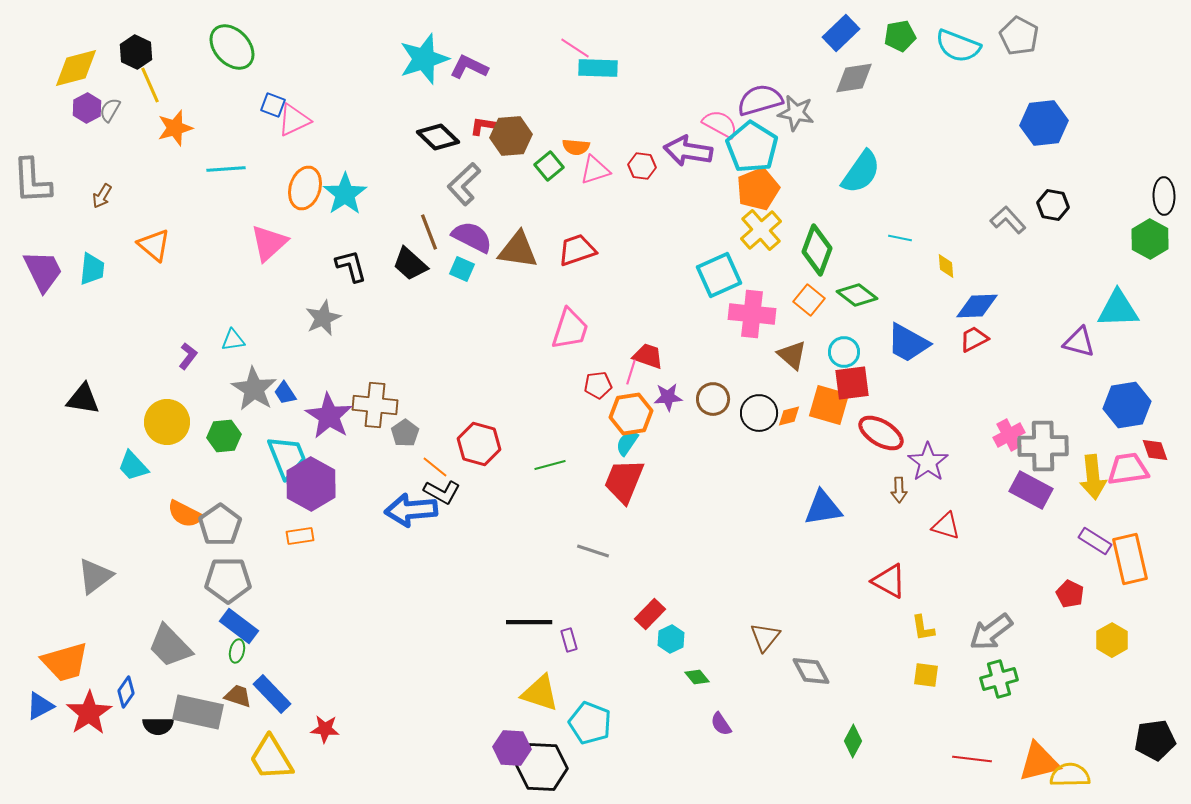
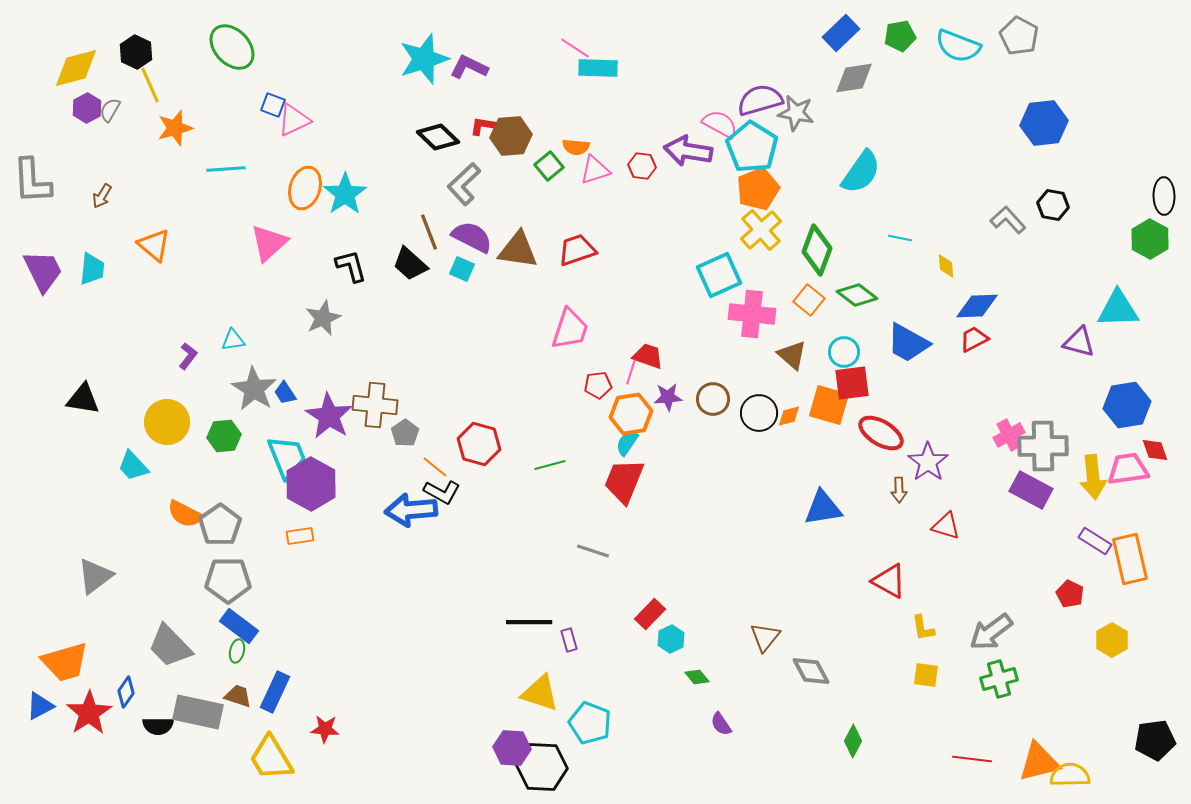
blue rectangle at (272, 694): moved 3 px right, 2 px up; rotated 69 degrees clockwise
